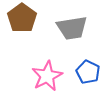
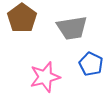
blue pentagon: moved 3 px right, 8 px up
pink star: moved 2 px left, 1 px down; rotated 12 degrees clockwise
